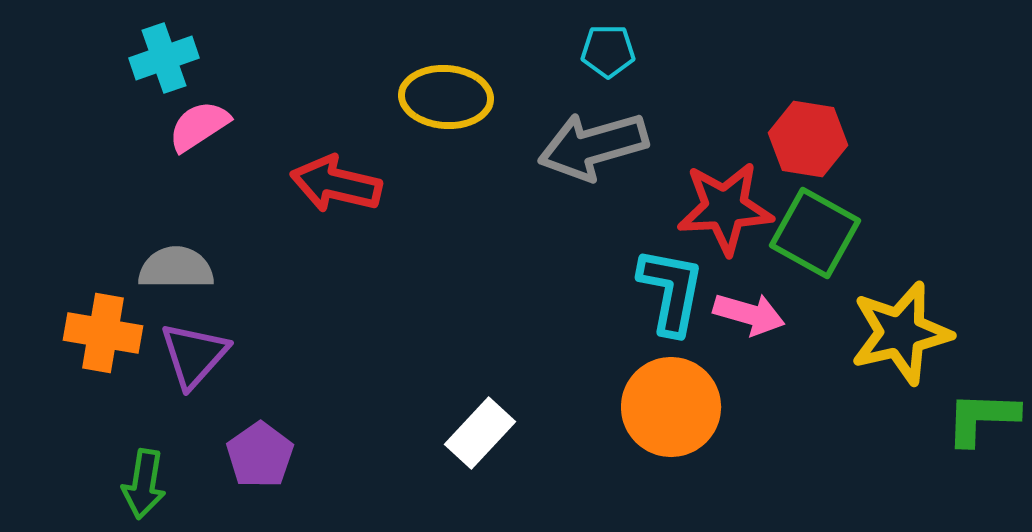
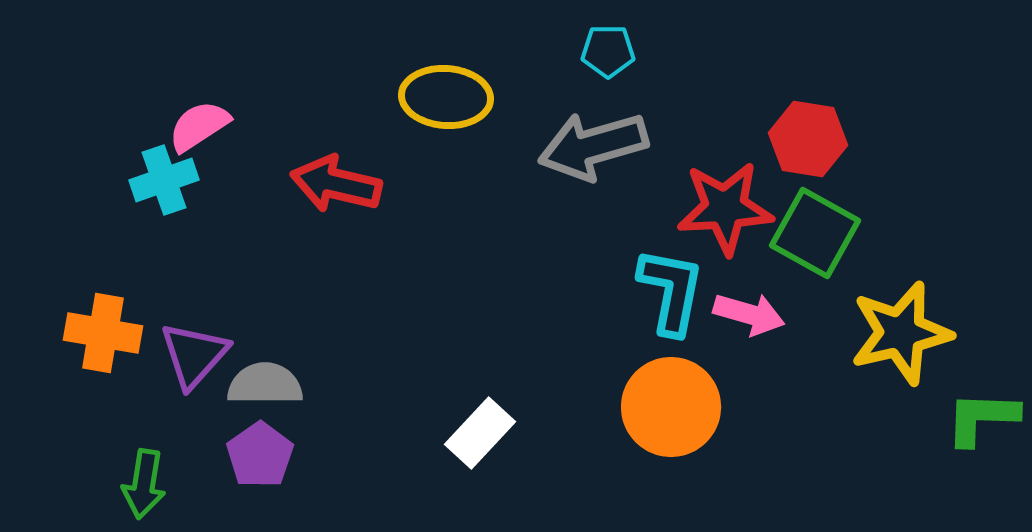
cyan cross: moved 122 px down
gray semicircle: moved 89 px right, 116 px down
